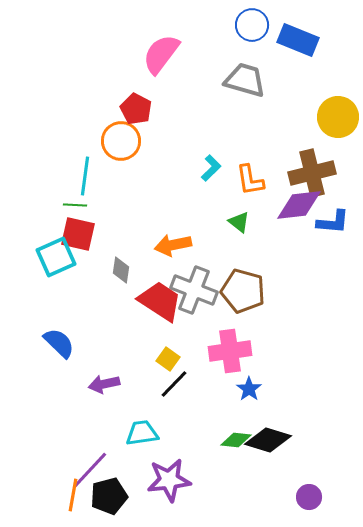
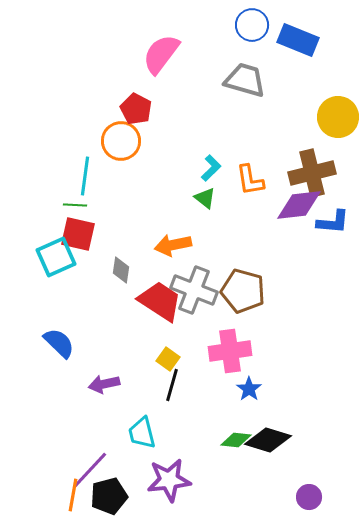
green triangle: moved 34 px left, 24 px up
black line: moved 2 px left, 1 px down; rotated 28 degrees counterclockwise
cyan trapezoid: rotated 96 degrees counterclockwise
